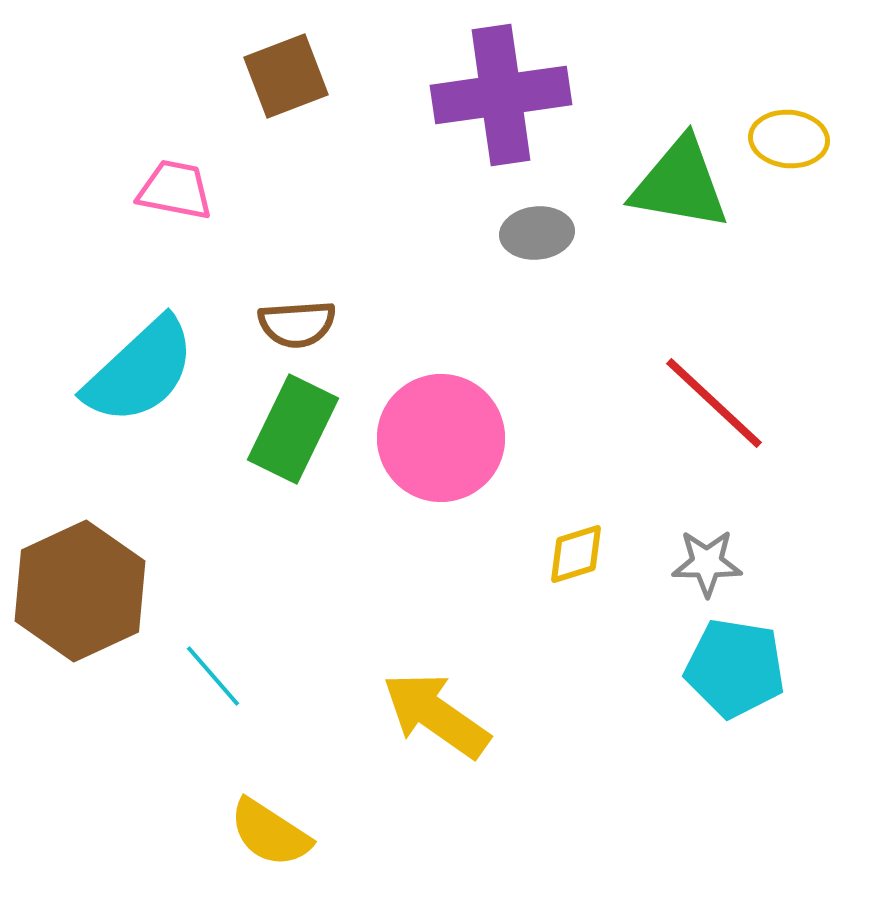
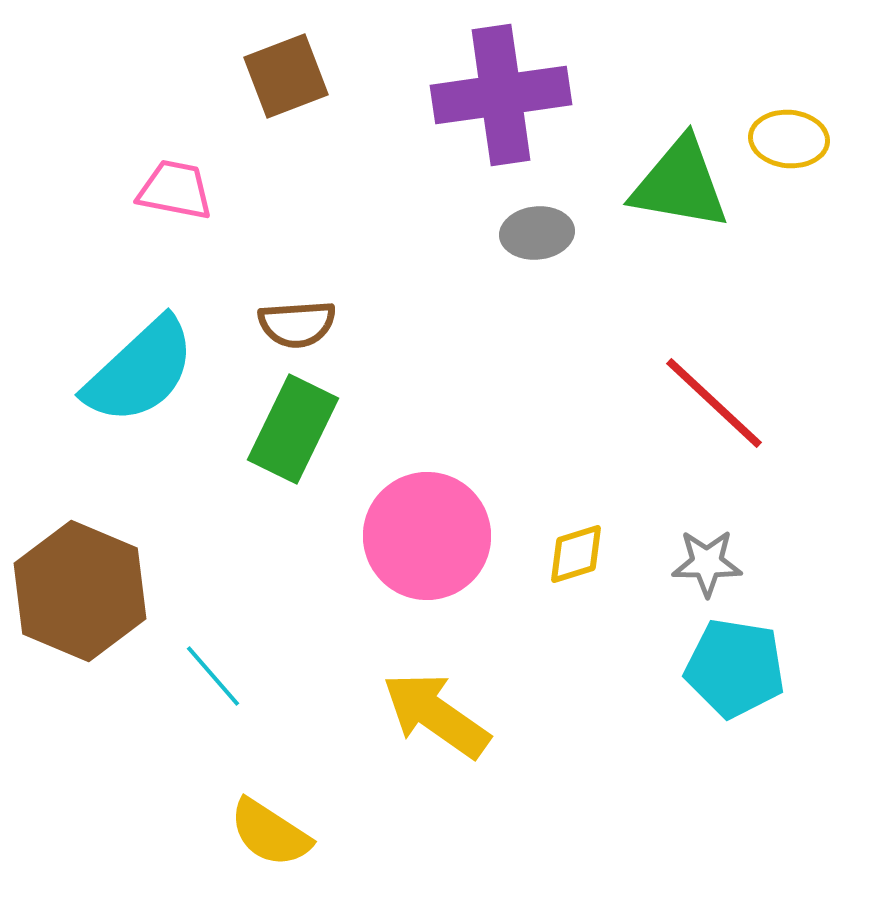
pink circle: moved 14 px left, 98 px down
brown hexagon: rotated 12 degrees counterclockwise
